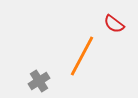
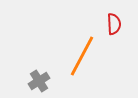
red semicircle: rotated 130 degrees counterclockwise
